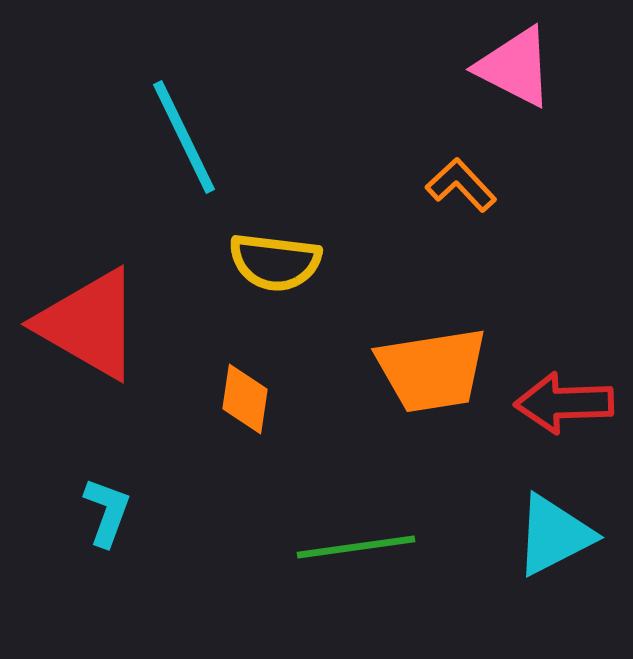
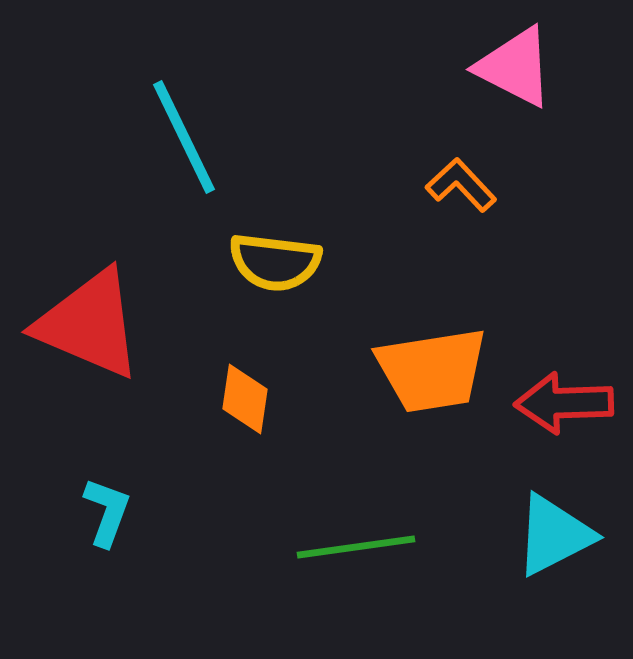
red triangle: rotated 7 degrees counterclockwise
